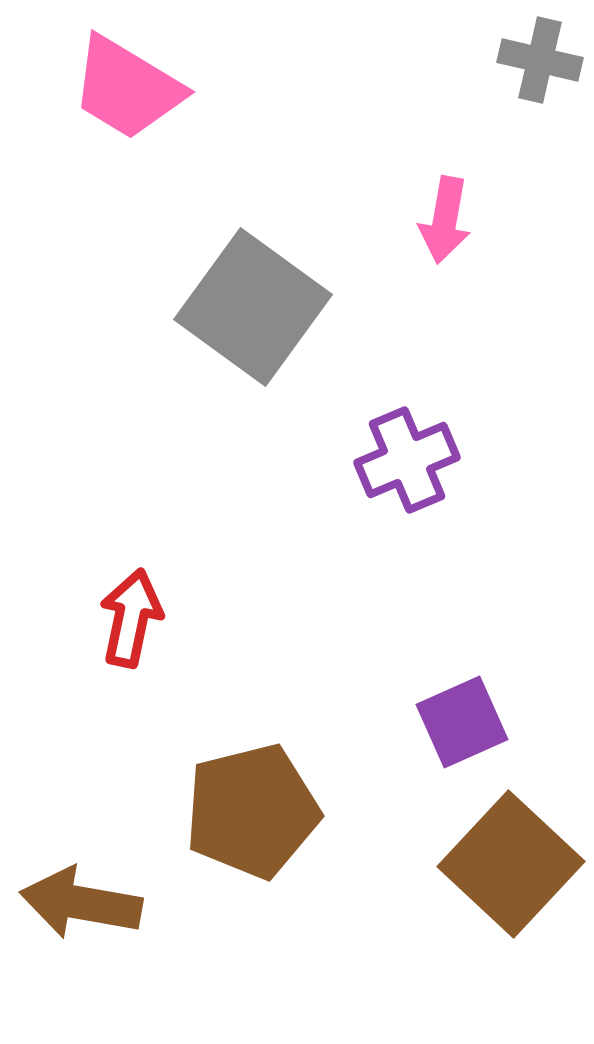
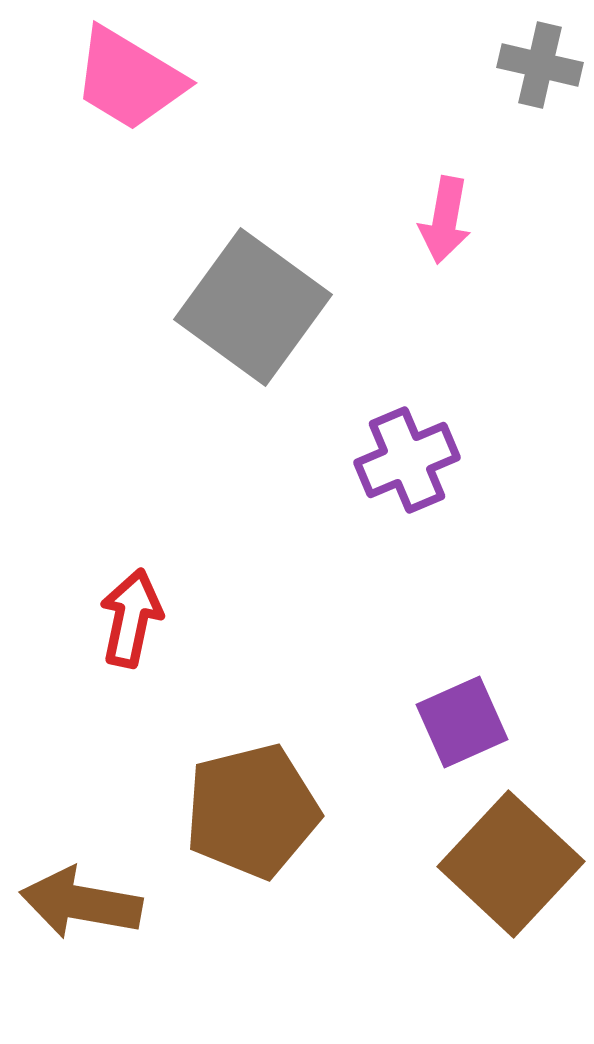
gray cross: moved 5 px down
pink trapezoid: moved 2 px right, 9 px up
